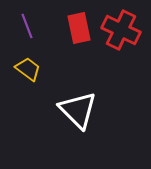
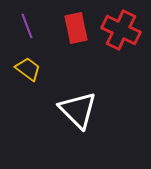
red rectangle: moved 3 px left
